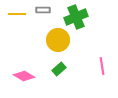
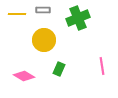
green cross: moved 2 px right, 1 px down
yellow circle: moved 14 px left
green rectangle: rotated 24 degrees counterclockwise
